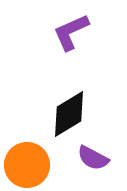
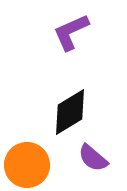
black diamond: moved 1 px right, 2 px up
purple semicircle: rotated 12 degrees clockwise
